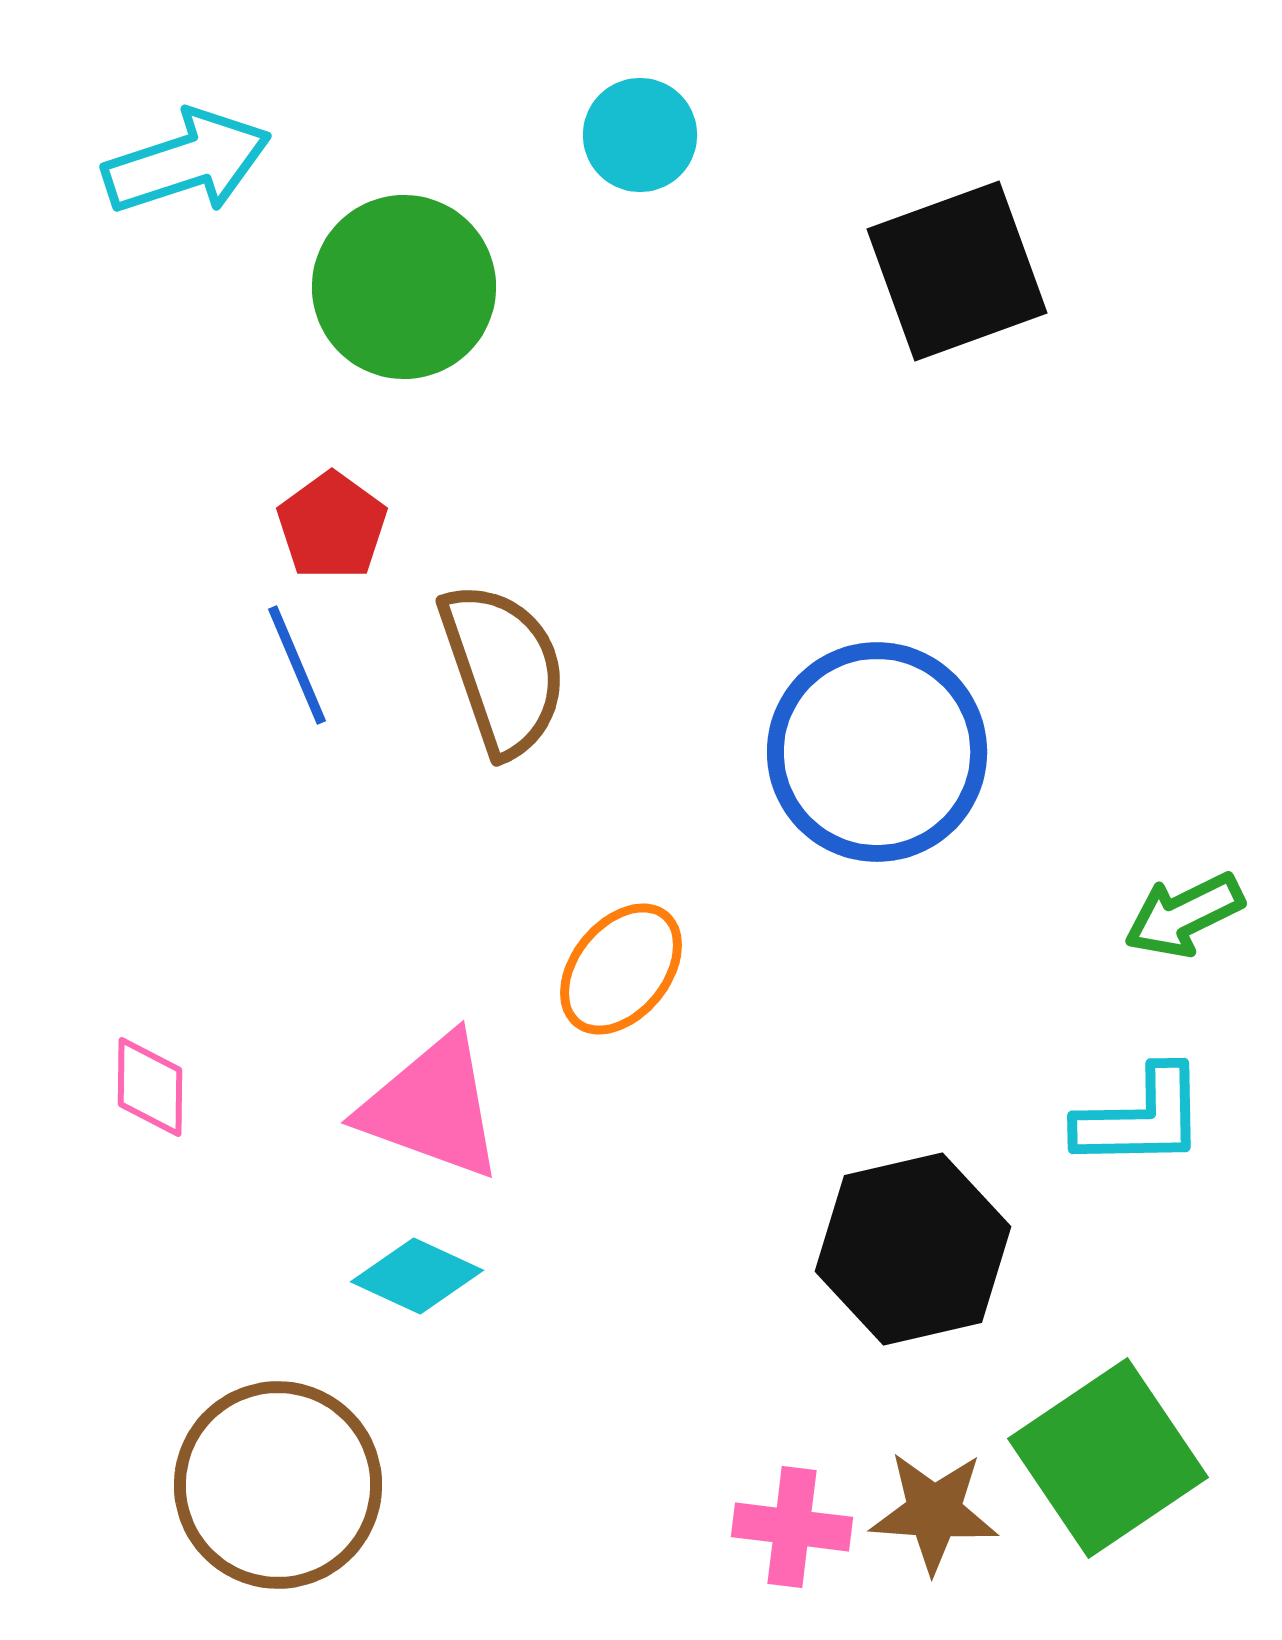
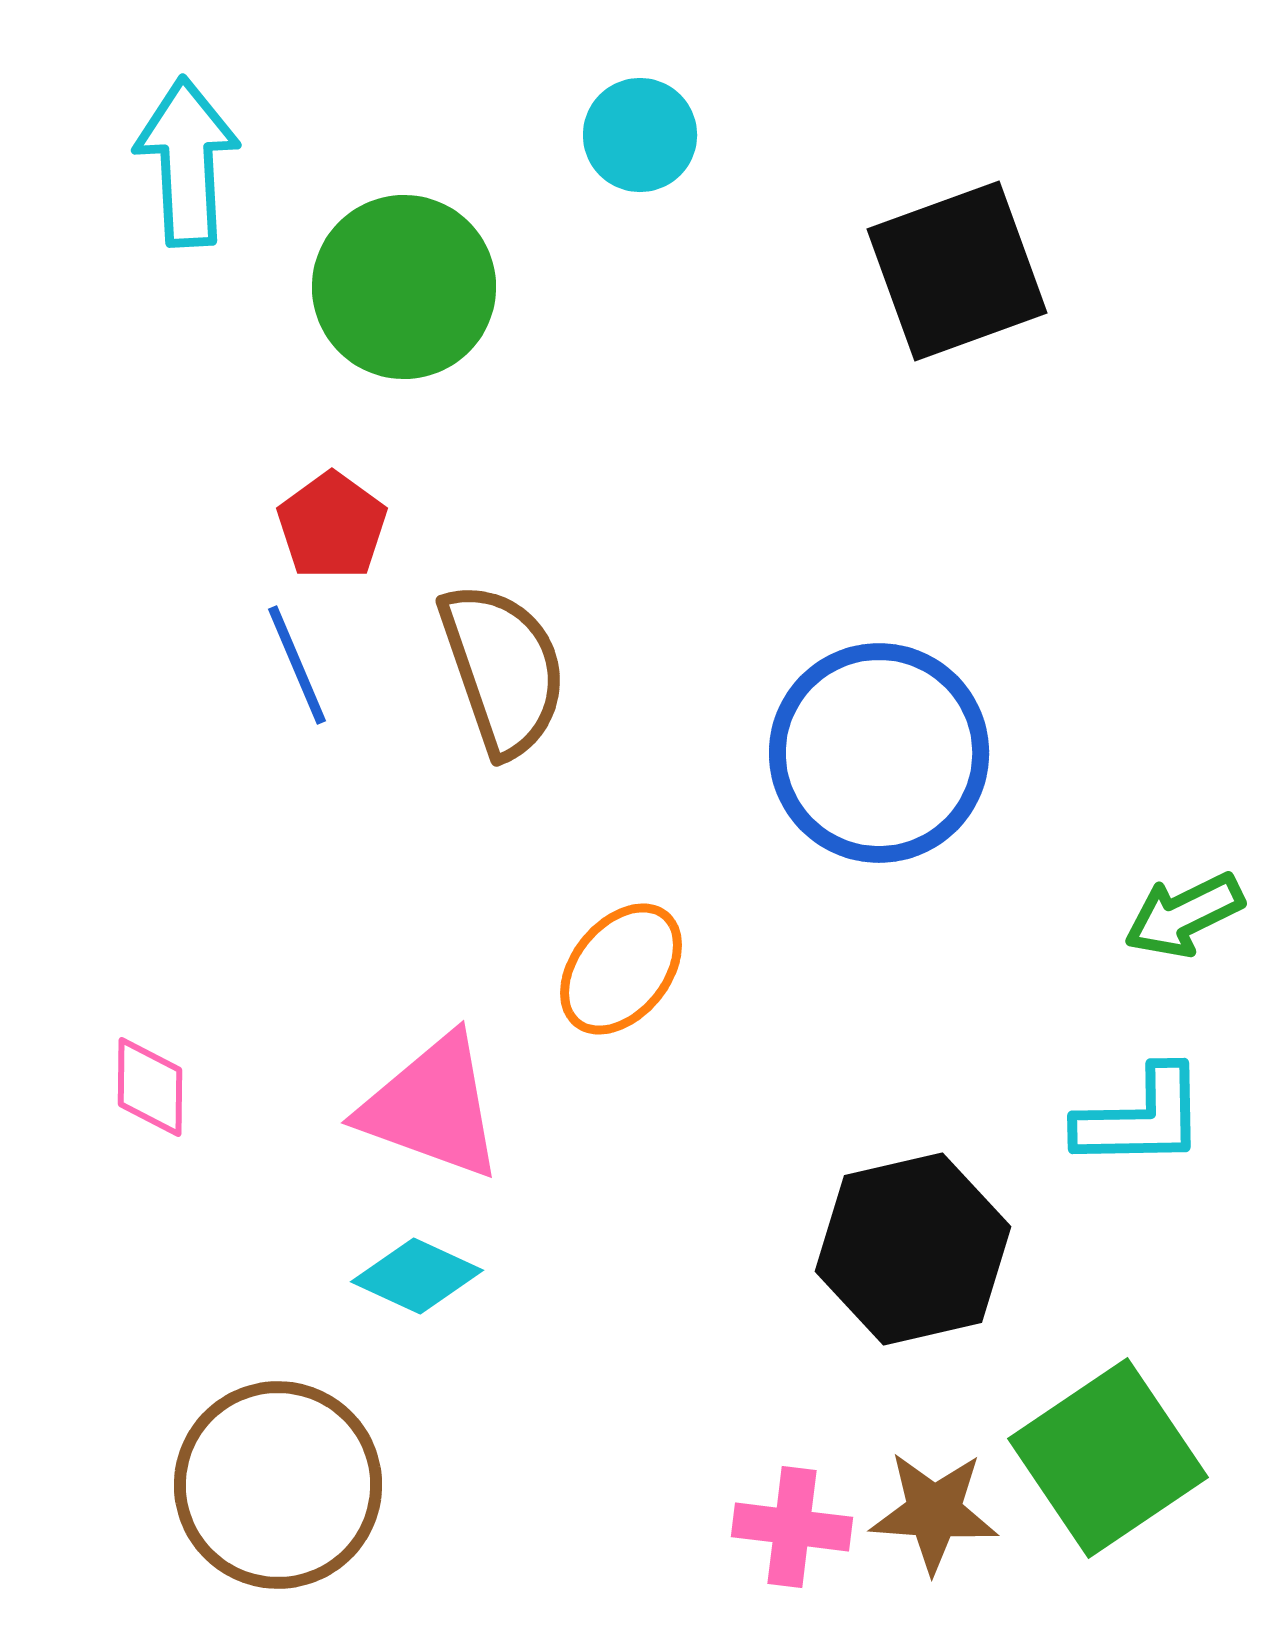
cyan arrow: rotated 75 degrees counterclockwise
blue circle: moved 2 px right, 1 px down
